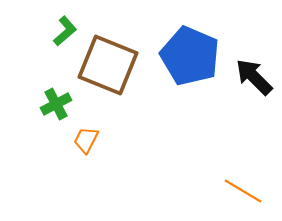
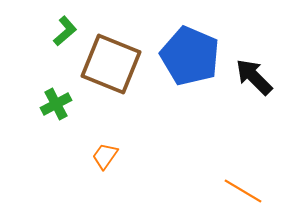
brown square: moved 3 px right, 1 px up
orange trapezoid: moved 19 px right, 16 px down; rotated 8 degrees clockwise
